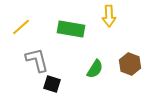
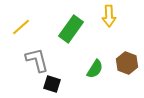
green rectangle: rotated 64 degrees counterclockwise
brown hexagon: moved 3 px left, 1 px up
